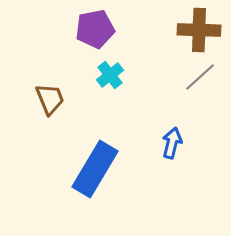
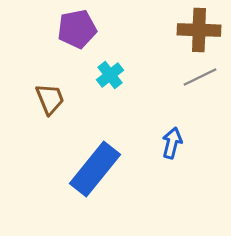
purple pentagon: moved 18 px left
gray line: rotated 16 degrees clockwise
blue rectangle: rotated 8 degrees clockwise
